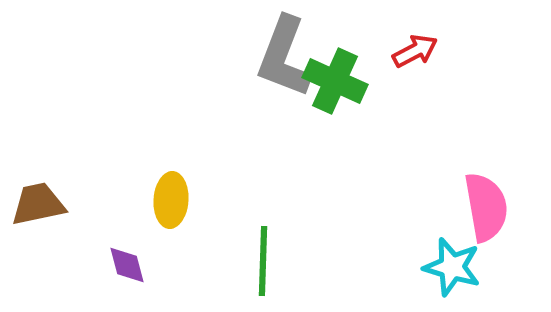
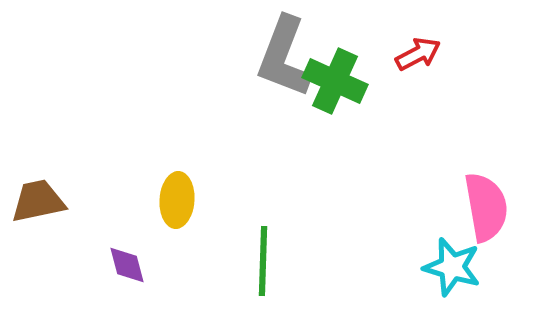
red arrow: moved 3 px right, 3 px down
yellow ellipse: moved 6 px right
brown trapezoid: moved 3 px up
